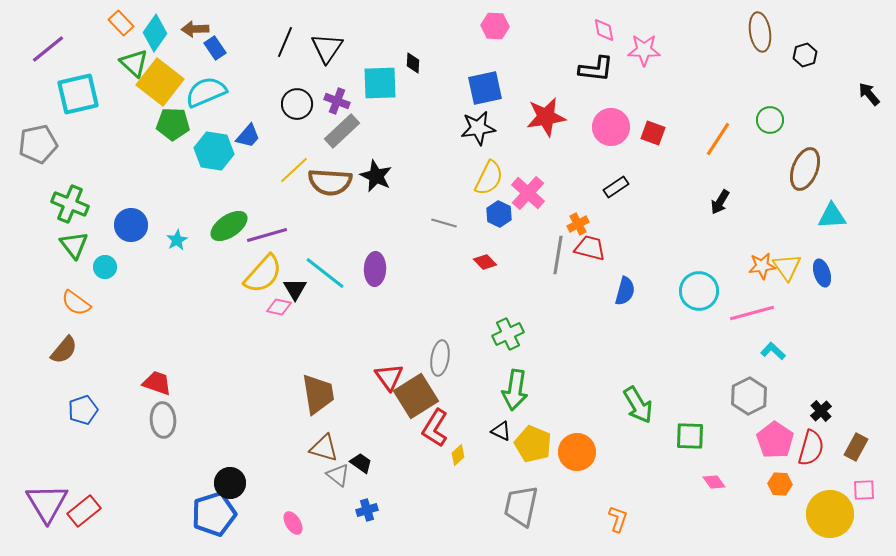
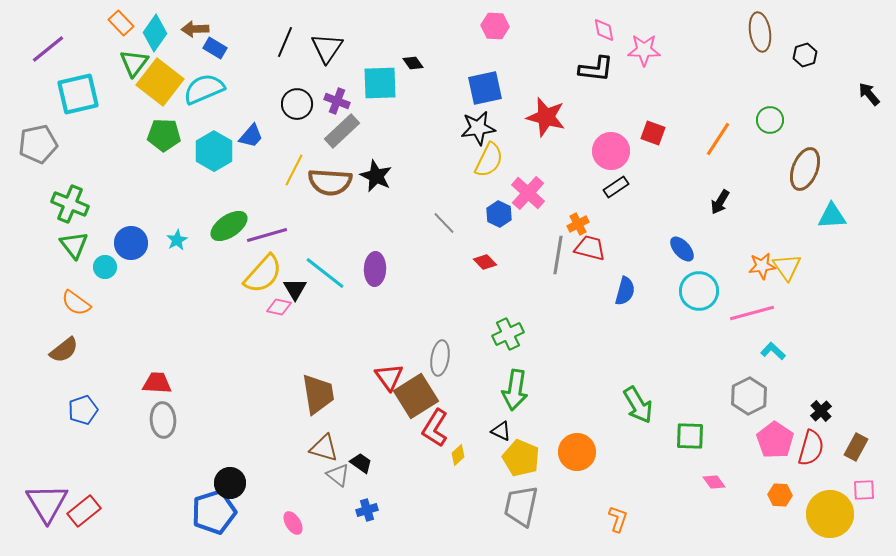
blue rectangle at (215, 48): rotated 25 degrees counterclockwise
green triangle at (134, 63): rotated 24 degrees clockwise
black diamond at (413, 63): rotated 40 degrees counterclockwise
cyan semicircle at (206, 92): moved 2 px left, 3 px up
red star at (546, 117): rotated 24 degrees clockwise
green pentagon at (173, 124): moved 9 px left, 11 px down
pink circle at (611, 127): moved 24 px down
blue trapezoid at (248, 136): moved 3 px right
cyan hexagon at (214, 151): rotated 21 degrees clockwise
yellow line at (294, 170): rotated 20 degrees counterclockwise
yellow semicircle at (489, 178): moved 18 px up
gray line at (444, 223): rotated 30 degrees clockwise
blue circle at (131, 225): moved 18 px down
blue ellipse at (822, 273): moved 140 px left, 24 px up; rotated 24 degrees counterclockwise
brown semicircle at (64, 350): rotated 12 degrees clockwise
red trapezoid at (157, 383): rotated 16 degrees counterclockwise
yellow pentagon at (533, 444): moved 12 px left, 14 px down
orange hexagon at (780, 484): moved 11 px down
blue pentagon at (214, 514): moved 2 px up
